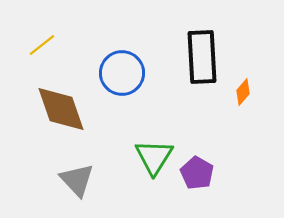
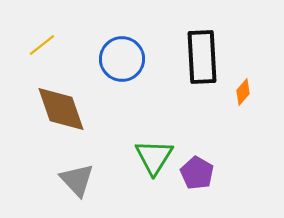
blue circle: moved 14 px up
